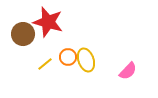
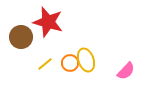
brown circle: moved 2 px left, 3 px down
orange circle: moved 2 px right, 6 px down
pink semicircle: moved 2 px left
